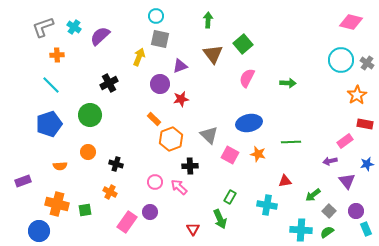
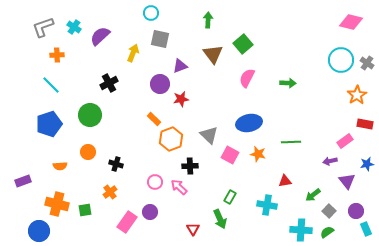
cyan circle at (156, 16): moved 5 px left, 3 px up
yellow arrow at (139, 57): moved 6 px left, 4 px up
orange cross at (110, 192): rotated 24 degrees clockwise
